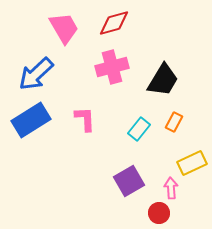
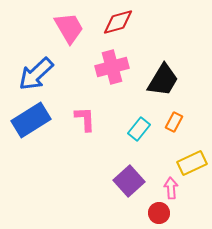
red diamond: moved 4 px right, 1 px up
pink trapezoid: moved 5 px right
purple square: rotated 12 degrees counterclockwise
